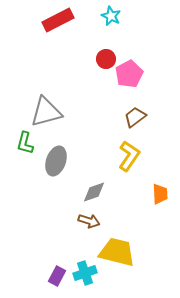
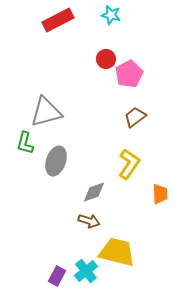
cyan star: moved 1 px up; rotated 12 degrees counterclockwise
yellow L-shape: moved 8 px down
cyan cross: moved 1 px right, 2 px up; rotated 20 degrees counterclockwise
